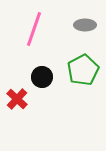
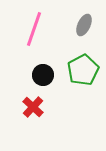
gray ellipse: moved 1 px left; rotated 65 degrees counterclockwise
black circle: moved 1 px right, 2 px up
red cross: moved 16 px right, 8 px down
